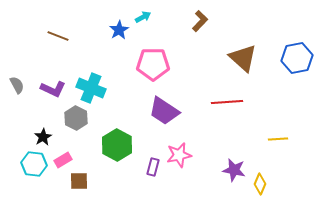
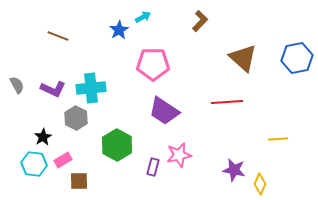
cyan cross: rotated 28 degrees counterclockwise
